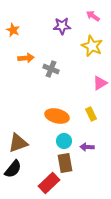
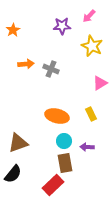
pink arrow: moved 4 px left; rotated 80 degrees counterclockwise
orange star: rotated 16 degrees clockwise
orange arrow: moved 6 px down
black semicircle: moved 5 px down
red rectangle: moved 4 px right, 2 px down
